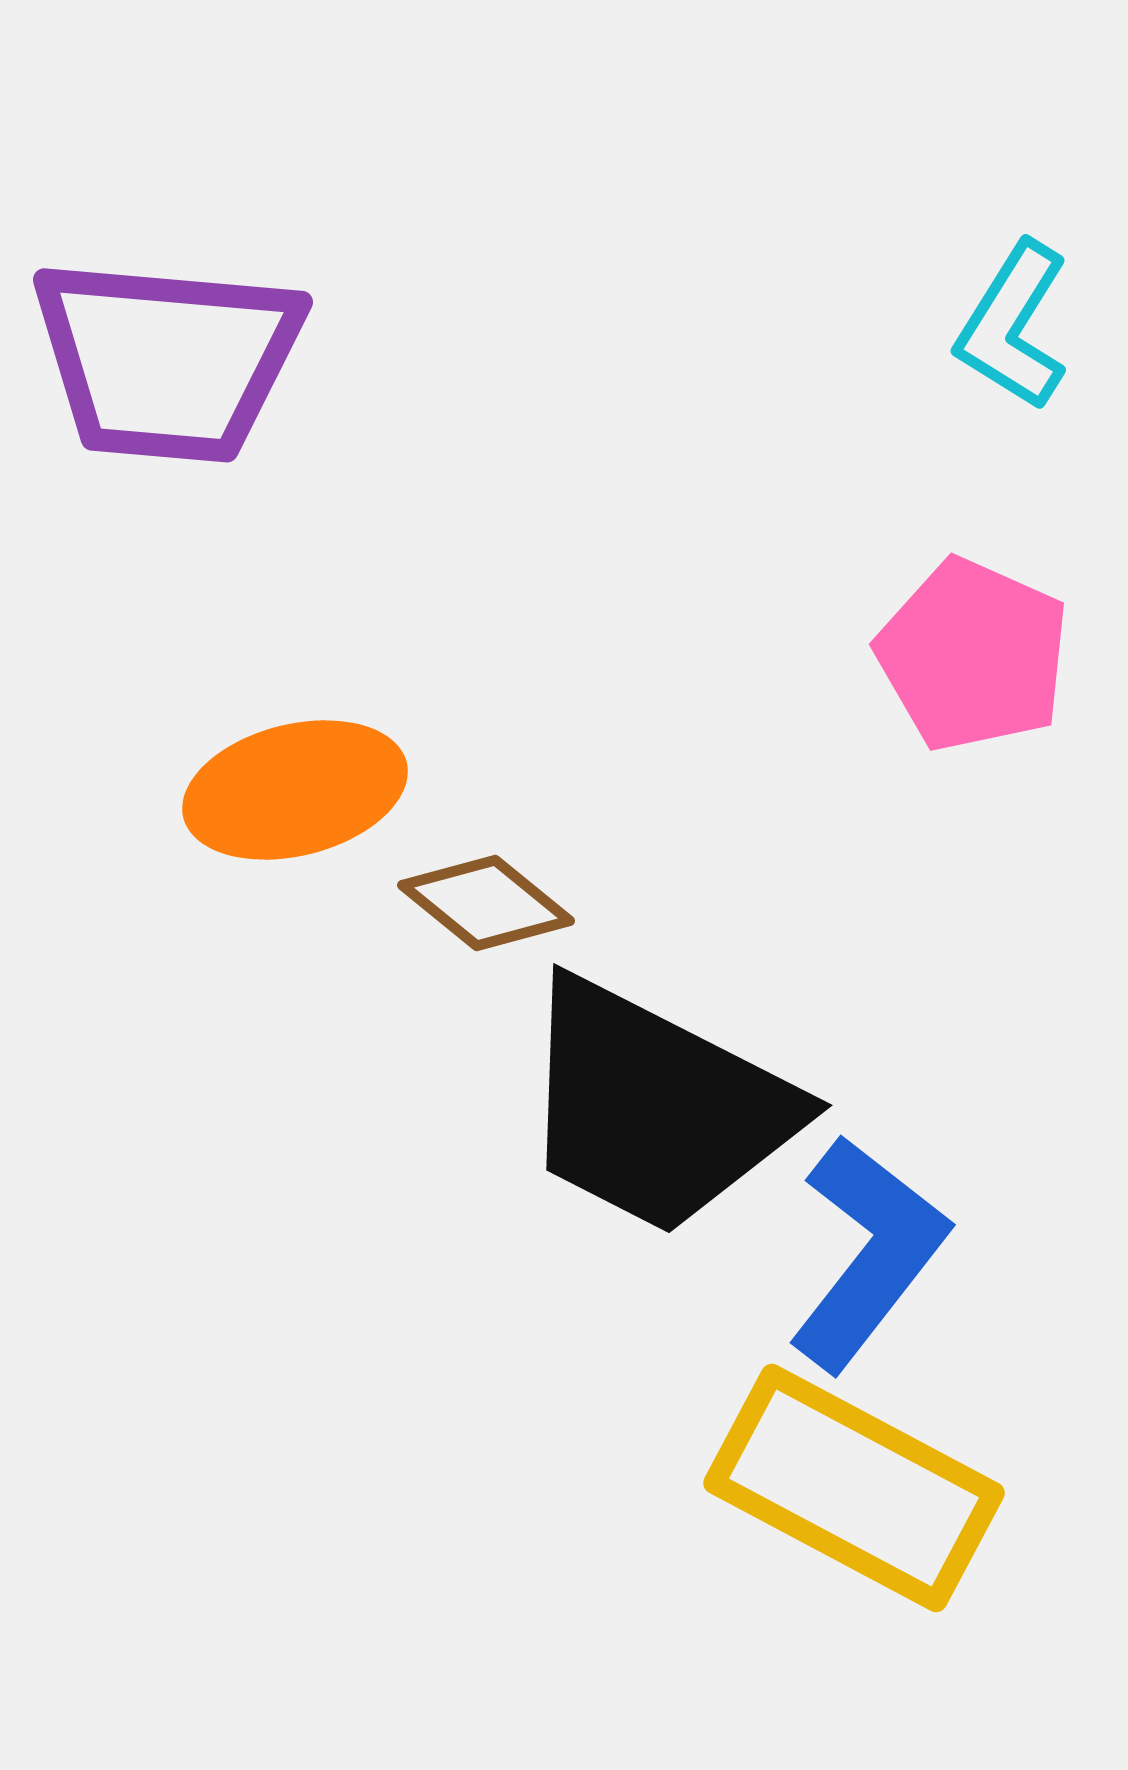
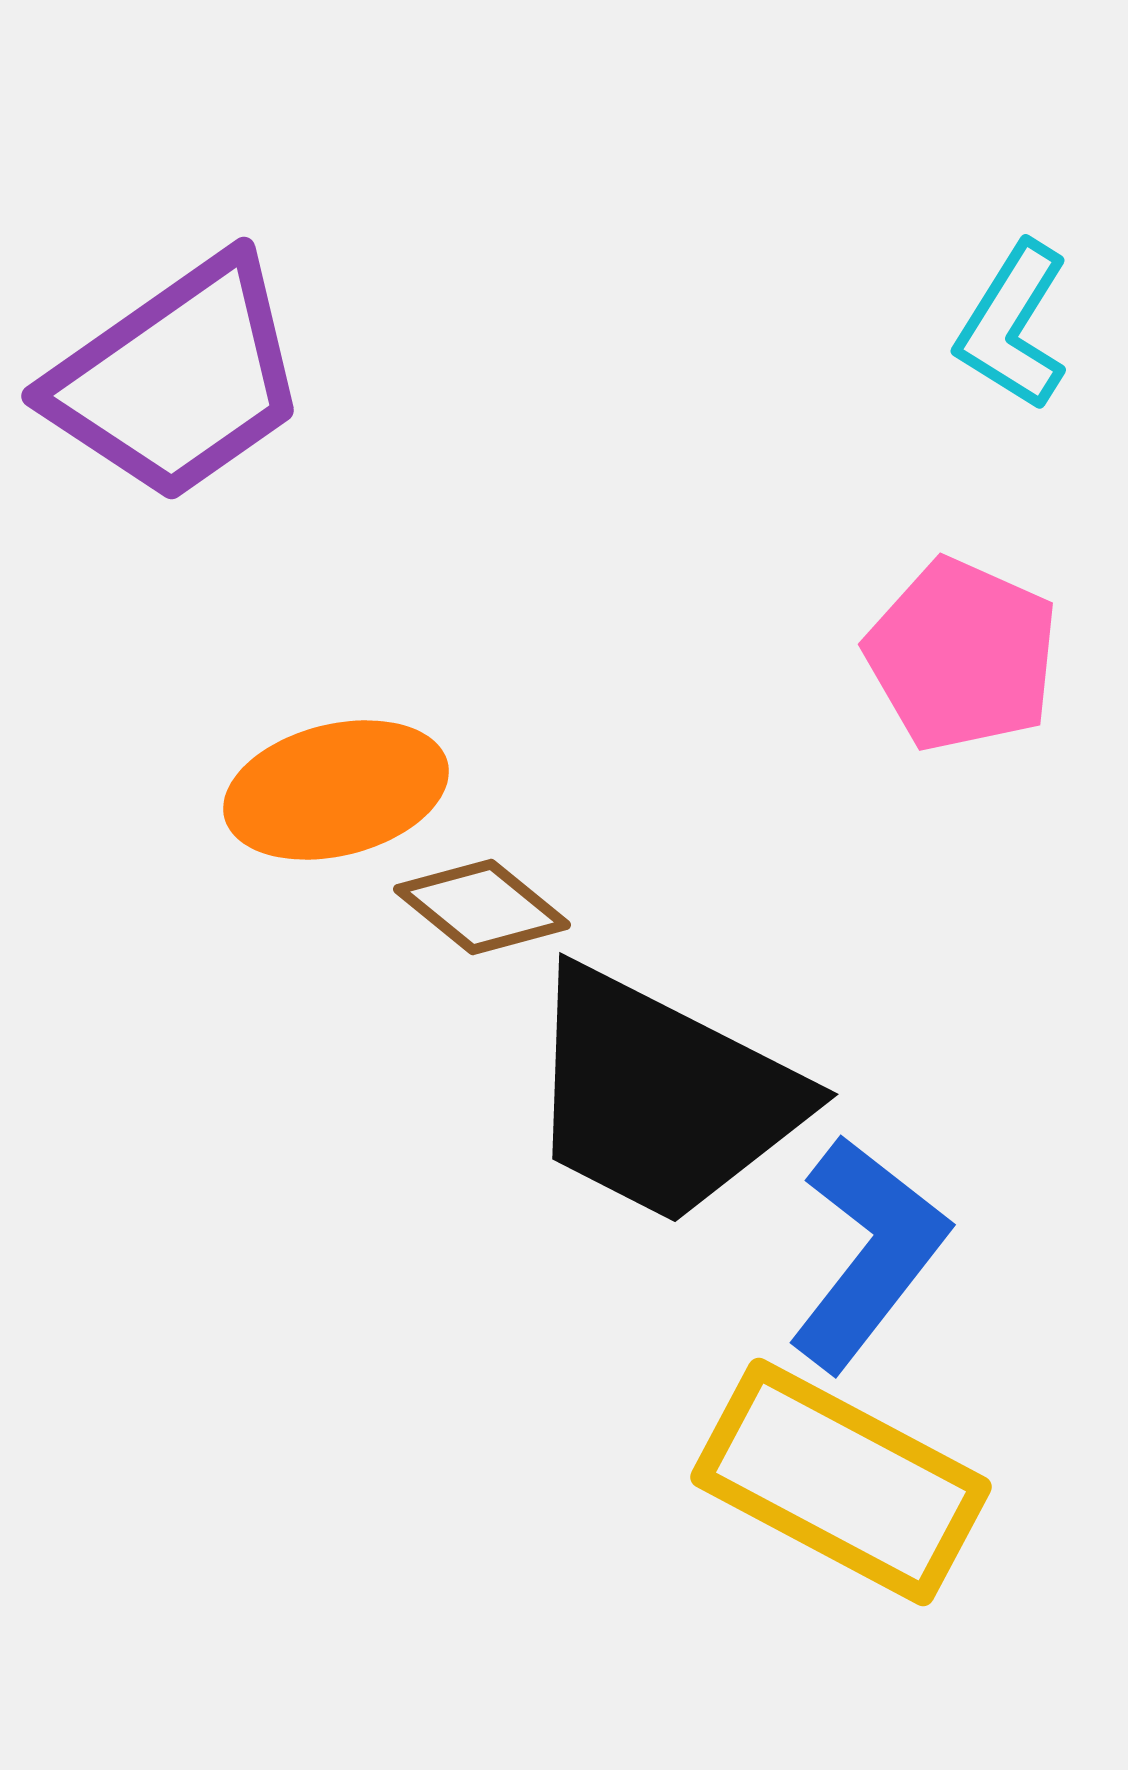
purple trapezoid: moved 11 px right, 19 px down; rotated 40 degrees counterclockwise
pink pentagon: moved 11 px left
orange ellipse: moved 41 px right
brown diamond: moved 4 px left, 4 px down
black trapezoid: moved 6 px right, 11 px up
yellow rectangle: moved 13 px left, 6 px up
